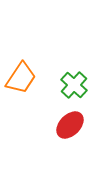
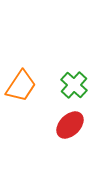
orange trapezoid: moved 8 px down
